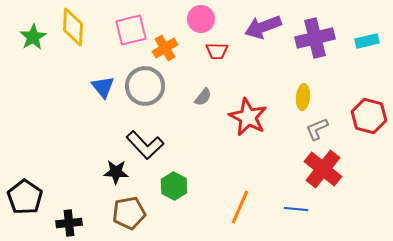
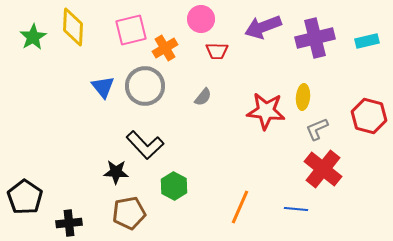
red star: moved 18 px right, 6 px up; rotated 21 degrees counterclockwise
